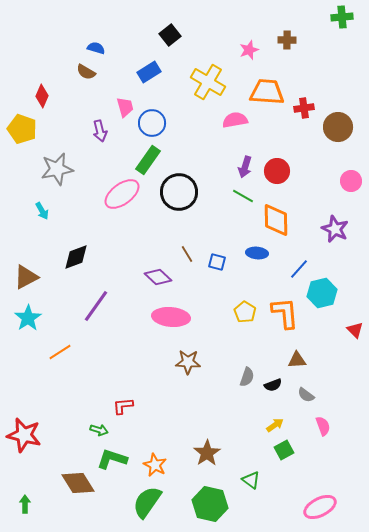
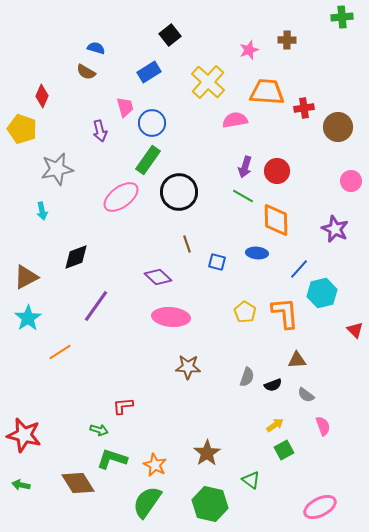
yellow cross at (208, 82): rotated 12 degrees clockwise
pink ellipse at (122, 194): moved 1 px left, 3 px down
cyan arrow at (42, 211): rotated 18 degrees clockwise
brown line at (187, 254): moved 10 px up; rotated 12 degrees clockwise
brown star at (188, 362): moved 5 px down
green arrow at (25, 504): moved 4 px left, 19 px up; rotated 78 degrees counterclockwise
